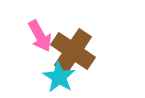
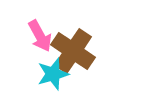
cyan star: moved 6 px left, 3 px up; rotated 24 degrees clockwise
